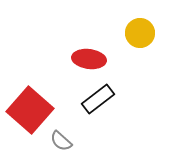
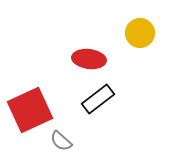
red square: rotated 24 degrees clockwise
